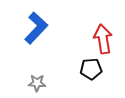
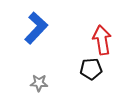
red arrow: moved 1 px left, 1 px down
gray star: moved 2 px right
